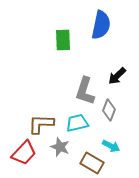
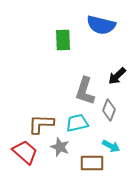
blue semicircle: rotated 92 degrees clockwise
red trapezoid: moved 1 px right, 1 px up; rotated 92 degrees counterclockwise
brown rectangle: rotated 30 degrees counterclockwise
